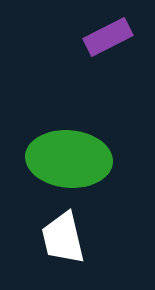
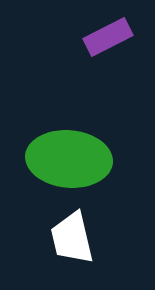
white trapezoid: moved 9 px right
